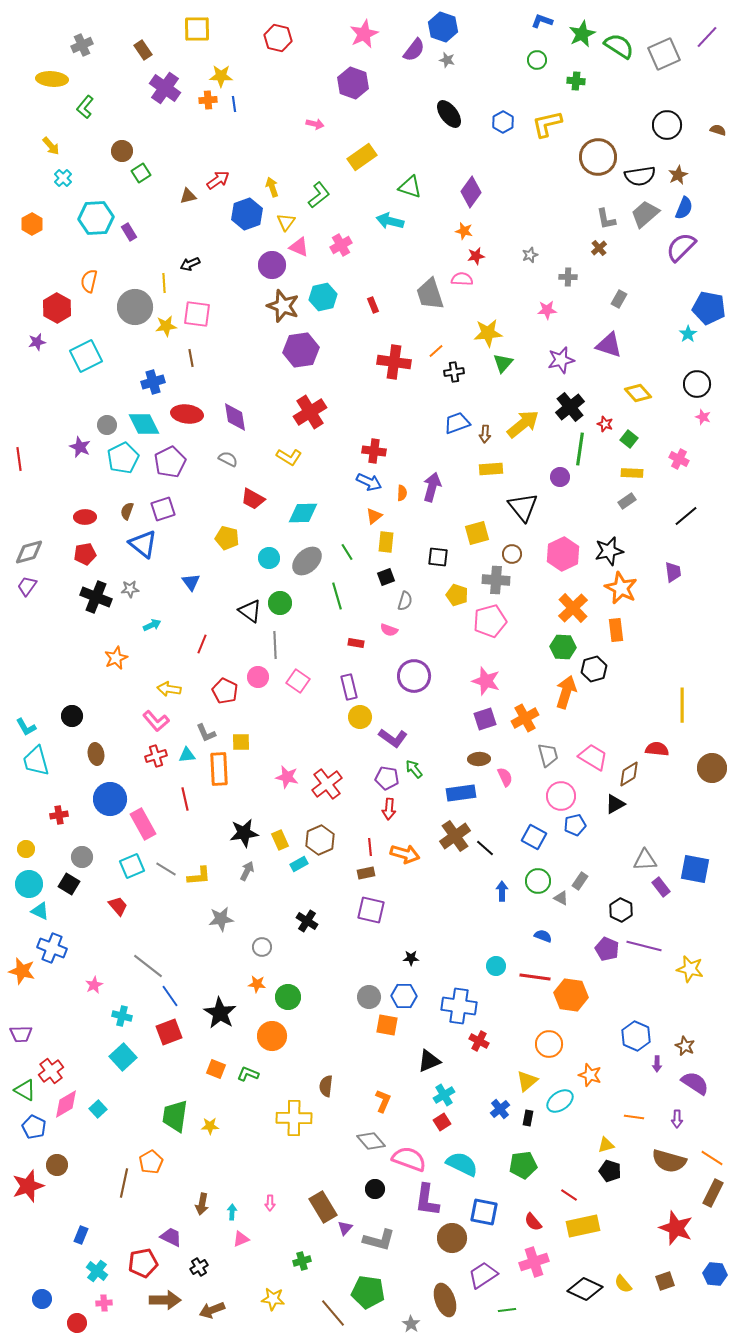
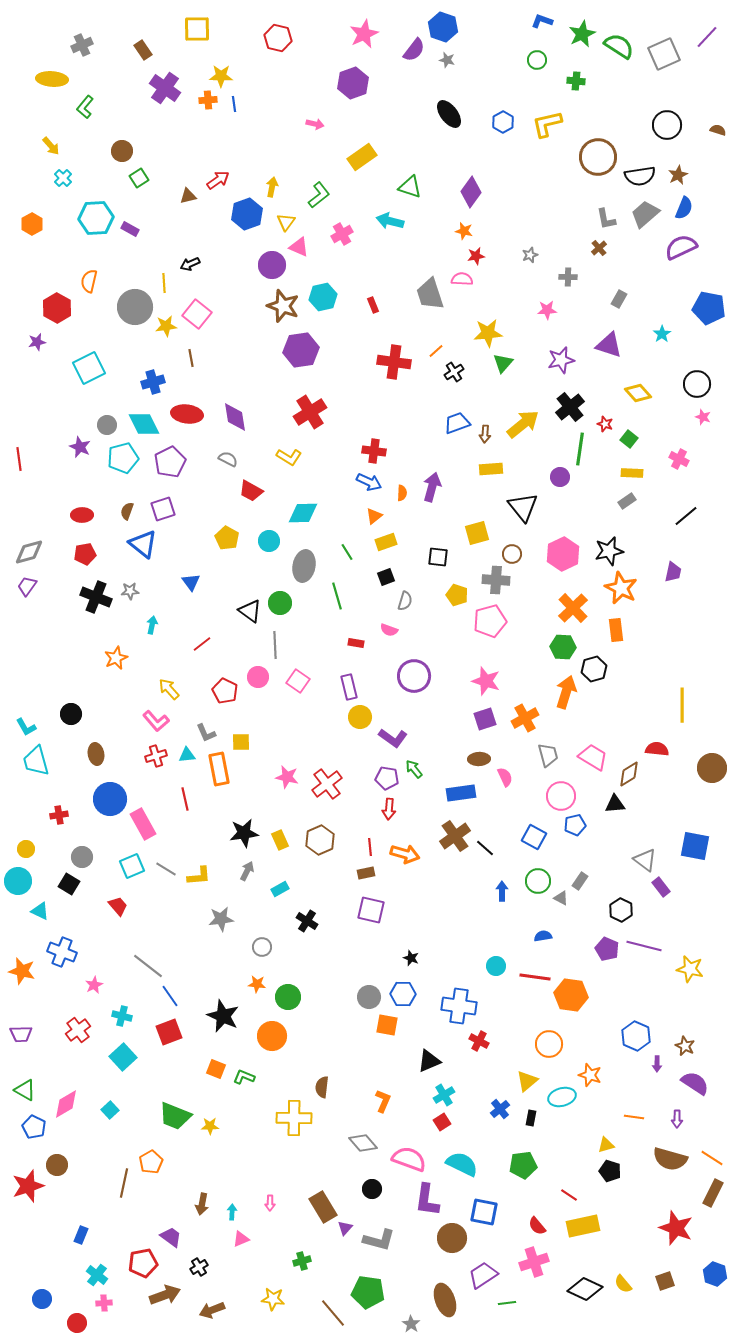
purple hexagon at (353, 83): rotated 20 degrees clockwise
green square at (141, 173): moved 2 px left, 5 px down
yellow arrow at (272, 187): rotated 30 degrees clockwise
purple rectangle at (129, 232): moved 1 px right, 3 px up; rotated 30 degrees counterclockwise
pink cross at (341, 245): moved 1 px right, 11 px up
purple semicircle at (681, 247): rotated 20 degrees clockwise
pink square at (197, 314): rotated 32 degrees clockwise
cyan star at (688, 334): moved 26 px left
cyan square at (86, 356): moved 3 px right, 12 px down
black cross at (454, 372): rotated 24 degrees counterclockwise
cyan pentagon at (123, 458): rotated 12 degrees clockwise
red trapezoid at (253, 499): moved 2 px left, 8 px up
red ellipse at (85, 517): moved 3 px left, 2 px up
yellow pentagon at (227, 538): rotated 15 degrees clockwise
yellow rectangle at (386, 542): rotated 65 degrees clockwise
cyan circle at (269, 558): moved 17 px up
gray ellipse at (307, 561): moved 3 px left, 5 px down; rotated 36 degrees counterclockwise
purple trapezoid at (673, 572): rotated 20 degrees clockwise
gray star at (130, 589): moved 2 px down
cyan arrow at (152, 625): rotated 54 degrees counterclockwise
red line at (202, 644): rotated 30 degrees clockwise
yellow arrow at (169, 689): rotated 40 degrees clockwise
black circle at (72, 716): moved 1 px left, 2 px up
orange rectangle at (219, 769): rotated 8 degrees counterclockwise
black triangle at (615, 804): rotated 25 degrees clockwise
gray triangle at (645, 860): rotated 40 degrees clockwise
cyan rectangle at (299, 864): moved 19 px left, 25 px down
blue square at (695, 869): moved 23 px up
cyan circle at (29, 884): moved 11 px left, 3 px up
blue semicircle at (543, 936): rotated 30 degrees counterclockwise
blue cross at (52, 948): moved 10 px right, 4 px down
black star at (411, 958): rotated 21 degrees clockwise
blue hexagon at (404, 996): moved 1 px left, 2 px up
black star at (220, 1013): moved 3 px right, 3 px down; rotated 8 degrees counterclockwise
red cross at (51, 1071): moved 27 px right, 41 px up
green L-shape at (248, 1074): moved 4 px left, 3 px down
brown semicircle at (326, 1086): moved 4 px left, 1 px down
cyan ellipse at (560, 1101): moved 2 px right, 4 px up; rotated 20 degrees clockwise
cyan square at (98, 1109): moved 12 px right, 1 px down
green trapezoid at (175, 1116): rotated 76 degrees counterclockwise
black rectangle at (528, 1118): moved 3 px right
gray diamond at (371, 1141): moved 8 px left, 2 px down
brown semicircle at (669, 1161): moved 1 px right, 2 px up
black circle at (375, 1189): moved 3 px left
red semicircle at (533, 1222): moved 4 px right, 4 px down
purple trapezoid at (171, 1237): rotated 10 degrees clockwise
cyan cross at (97, 1271): moved 4 px down
blue hexagon at (715, 1274): rotated 15 degrees clockwise
brown arrow at (165, 1300): moved 5 px up; rotated 20 degrees counterclockwise
green line at (507, 1310): moved 7 px up
